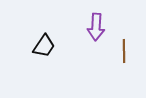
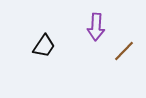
brown line: rotated 45 degrees clockwise
